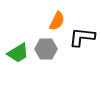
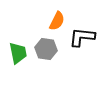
gray hexagon: rotated 10 degrees clockwise
green trapezoid: rotated 70 degrees counterclockwise
